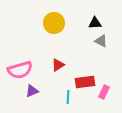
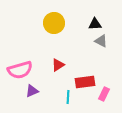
black triangle: moved 1 px down
pink rectangle: moved 2 px down
